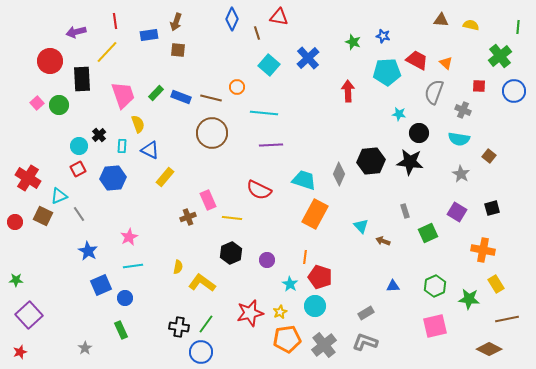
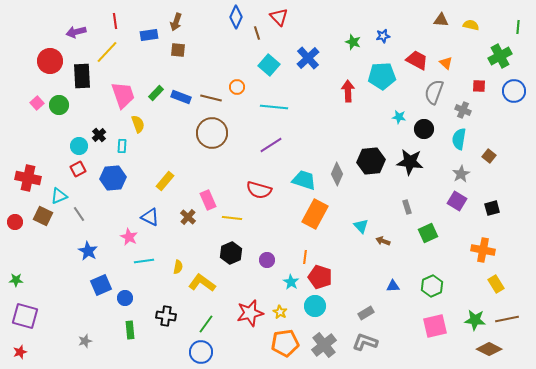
red triangle at (279, 17): rotated 36 degrees clockwise
blue diamond at (232, 19): moved 4 px right, 2 px up
blue star at (383, 36): rotated 24 degrees counterclockwise
green cross at (500, 56): rotated 10 degrees clockwise
cyan pentagon at (387, 72): moved 5 px left, 4 px down
black rectangle at (82, 79): moved 3 px up
cyan line at (264, 113): moved 10 px right, 6 px up
cyan star at (399, 114): moved 3 px down
black circle at (419, 133): moved 5 px right, 4 px up
cyan semicircle at (459, 139): rotated 90 degrees clockwise
purple line at (271, 145): rotated 30 degrees counterclockwise
blue triangle at (150, 150): moved 67 px down
gray diamond at (339, 174): moved 2 px left
gray star at (461, 174): rotated 12 degrees clockwise
yellow rectangle at (165, 177): moved 4 px down
red cross at (28, 178): rotated 20 degrees counterclockwise
red semicircle at (259, 190): rotated 10 degrees counterclockwise
gray rectangle at (405, 211): moved 2 px right, 4 px up
purple square at (457, 212): moved 11 px up
brown cross at (188, 217): rotated 28 degrees counterclockwise
pink star at (129, 237): rotated 18 degrees counterclockwise
cyan line at (133, 266): moved 11 px right, 5 px up
cyan star at (290, 284): moved 1 px right, 2 px up
green hexagon at (435, 286): moved 3 px left
green star at (469, 299): moved 6 px right, 21 px down
yellow star at (280, 312): rotated 16 degrees counterclockwise
purple square at (29, 315): moved 4 px left, 1 px down; rotated 32 degrees counterclockwise
black cross at (179, 327): moved 13 px left, 11 px up
green rectangle at (121, 330): moved 9 px right; rotated 18 degrees clockwise
orange pentagon at (287, 339): moved 2 px left, 4 px down
gray star at (85, 348): moved 7 px up; rotated 16 degrees clockwise
